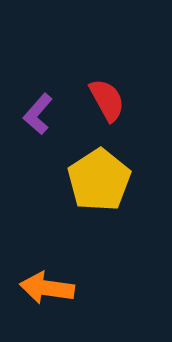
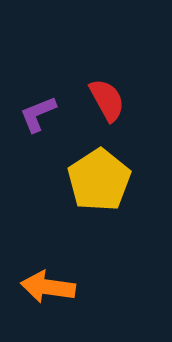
purple L-shape: rotated 27 degrees clockwise
orange arrow: moved 1 px right, 1 px up
